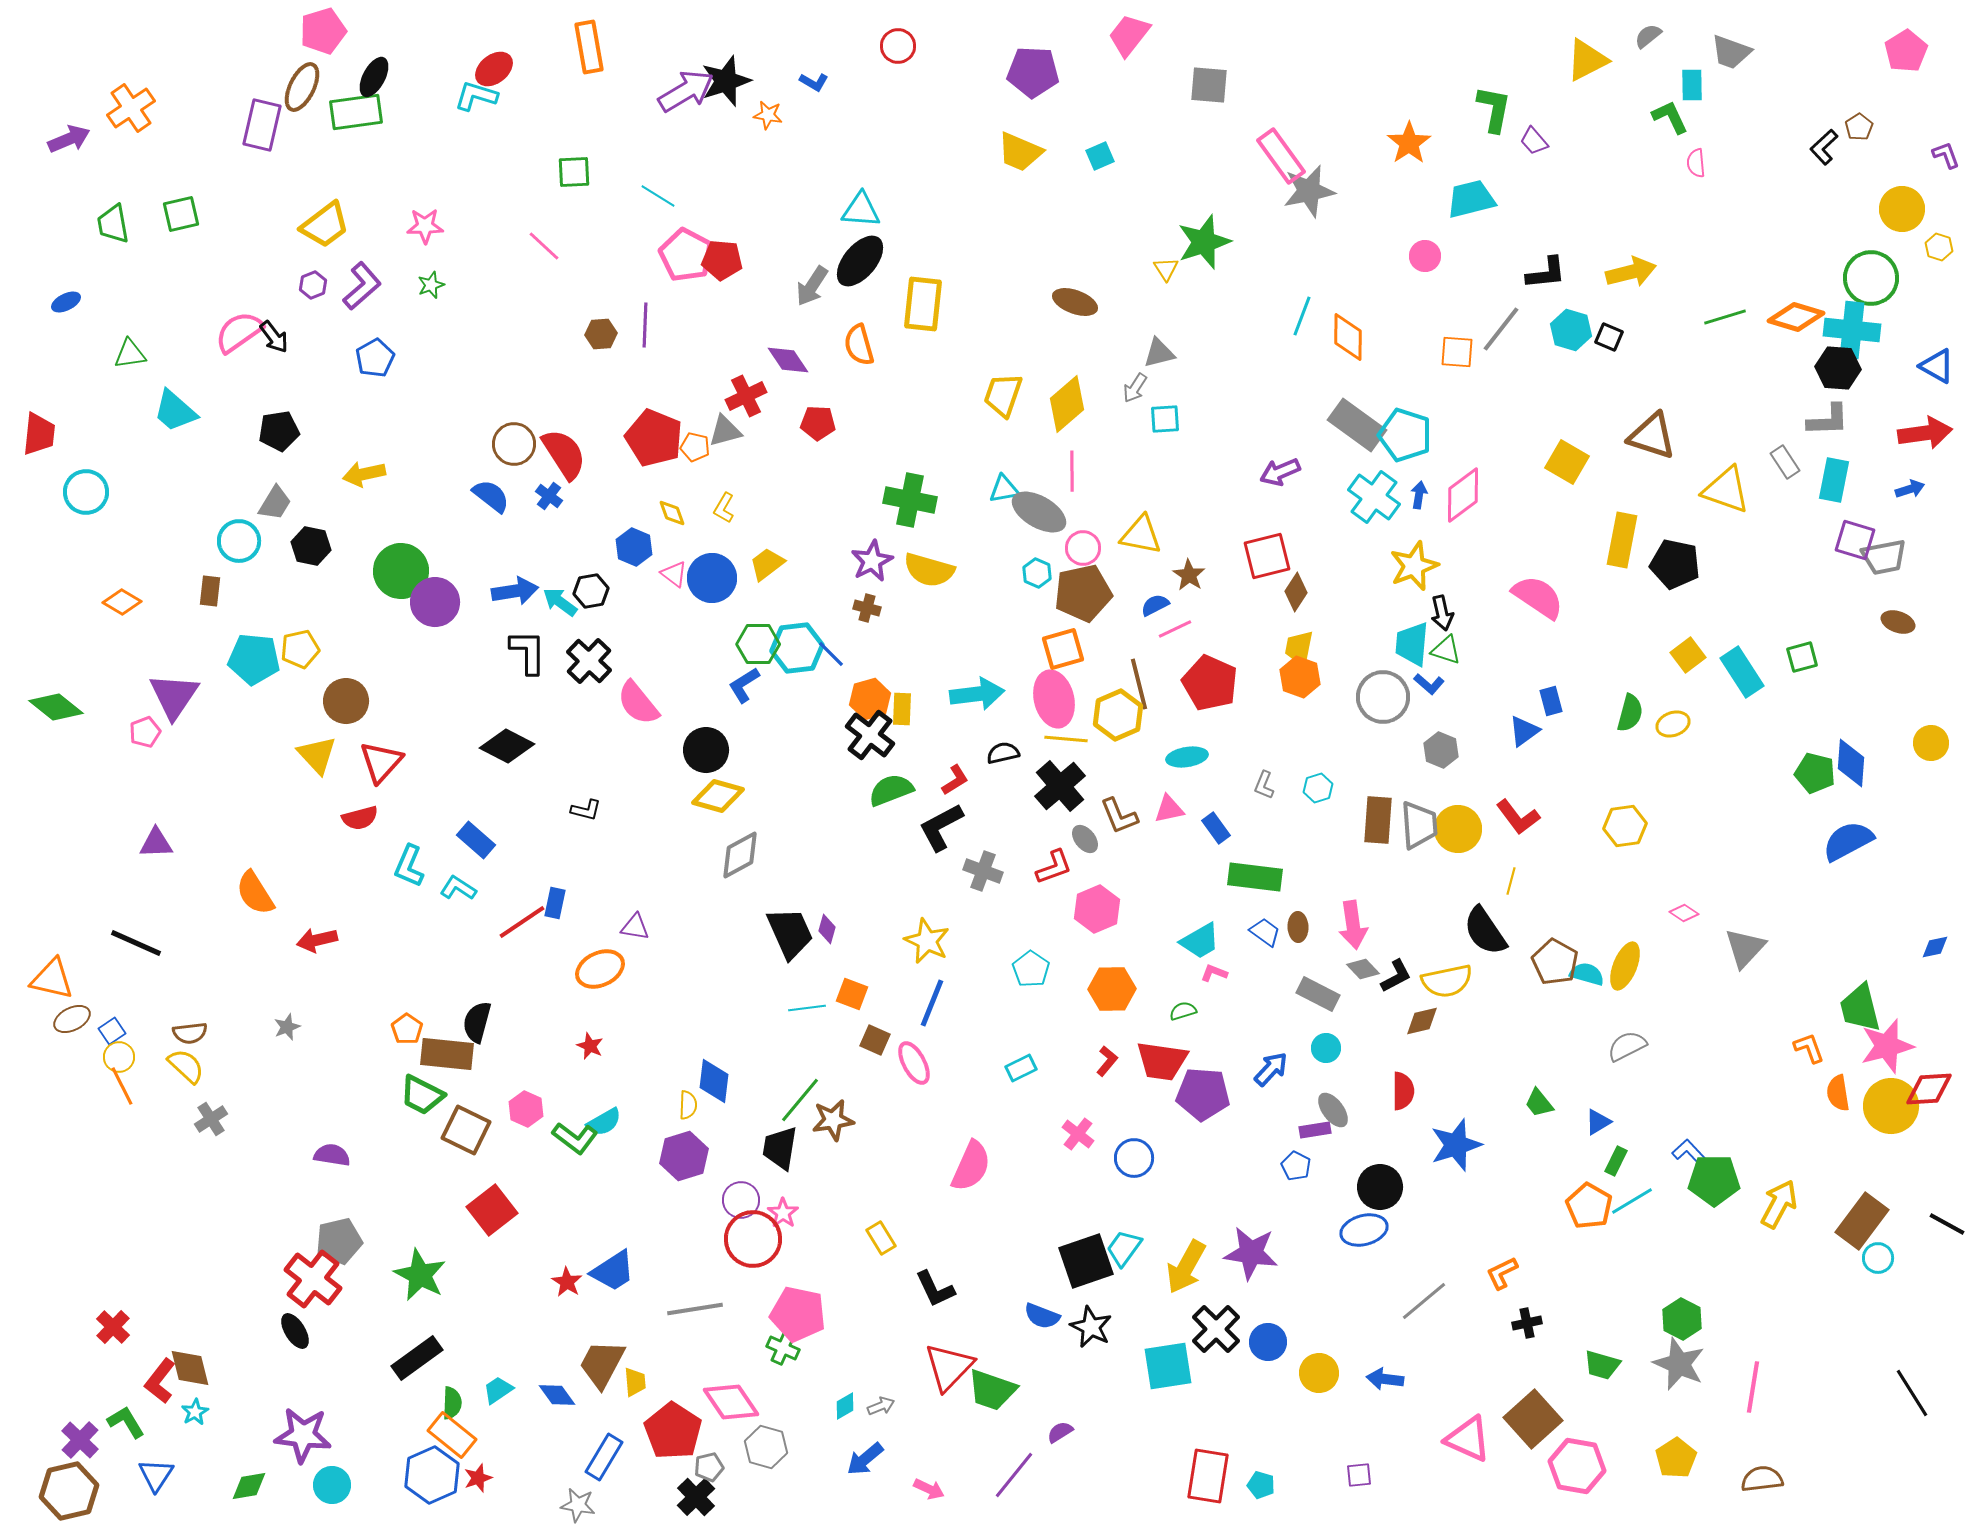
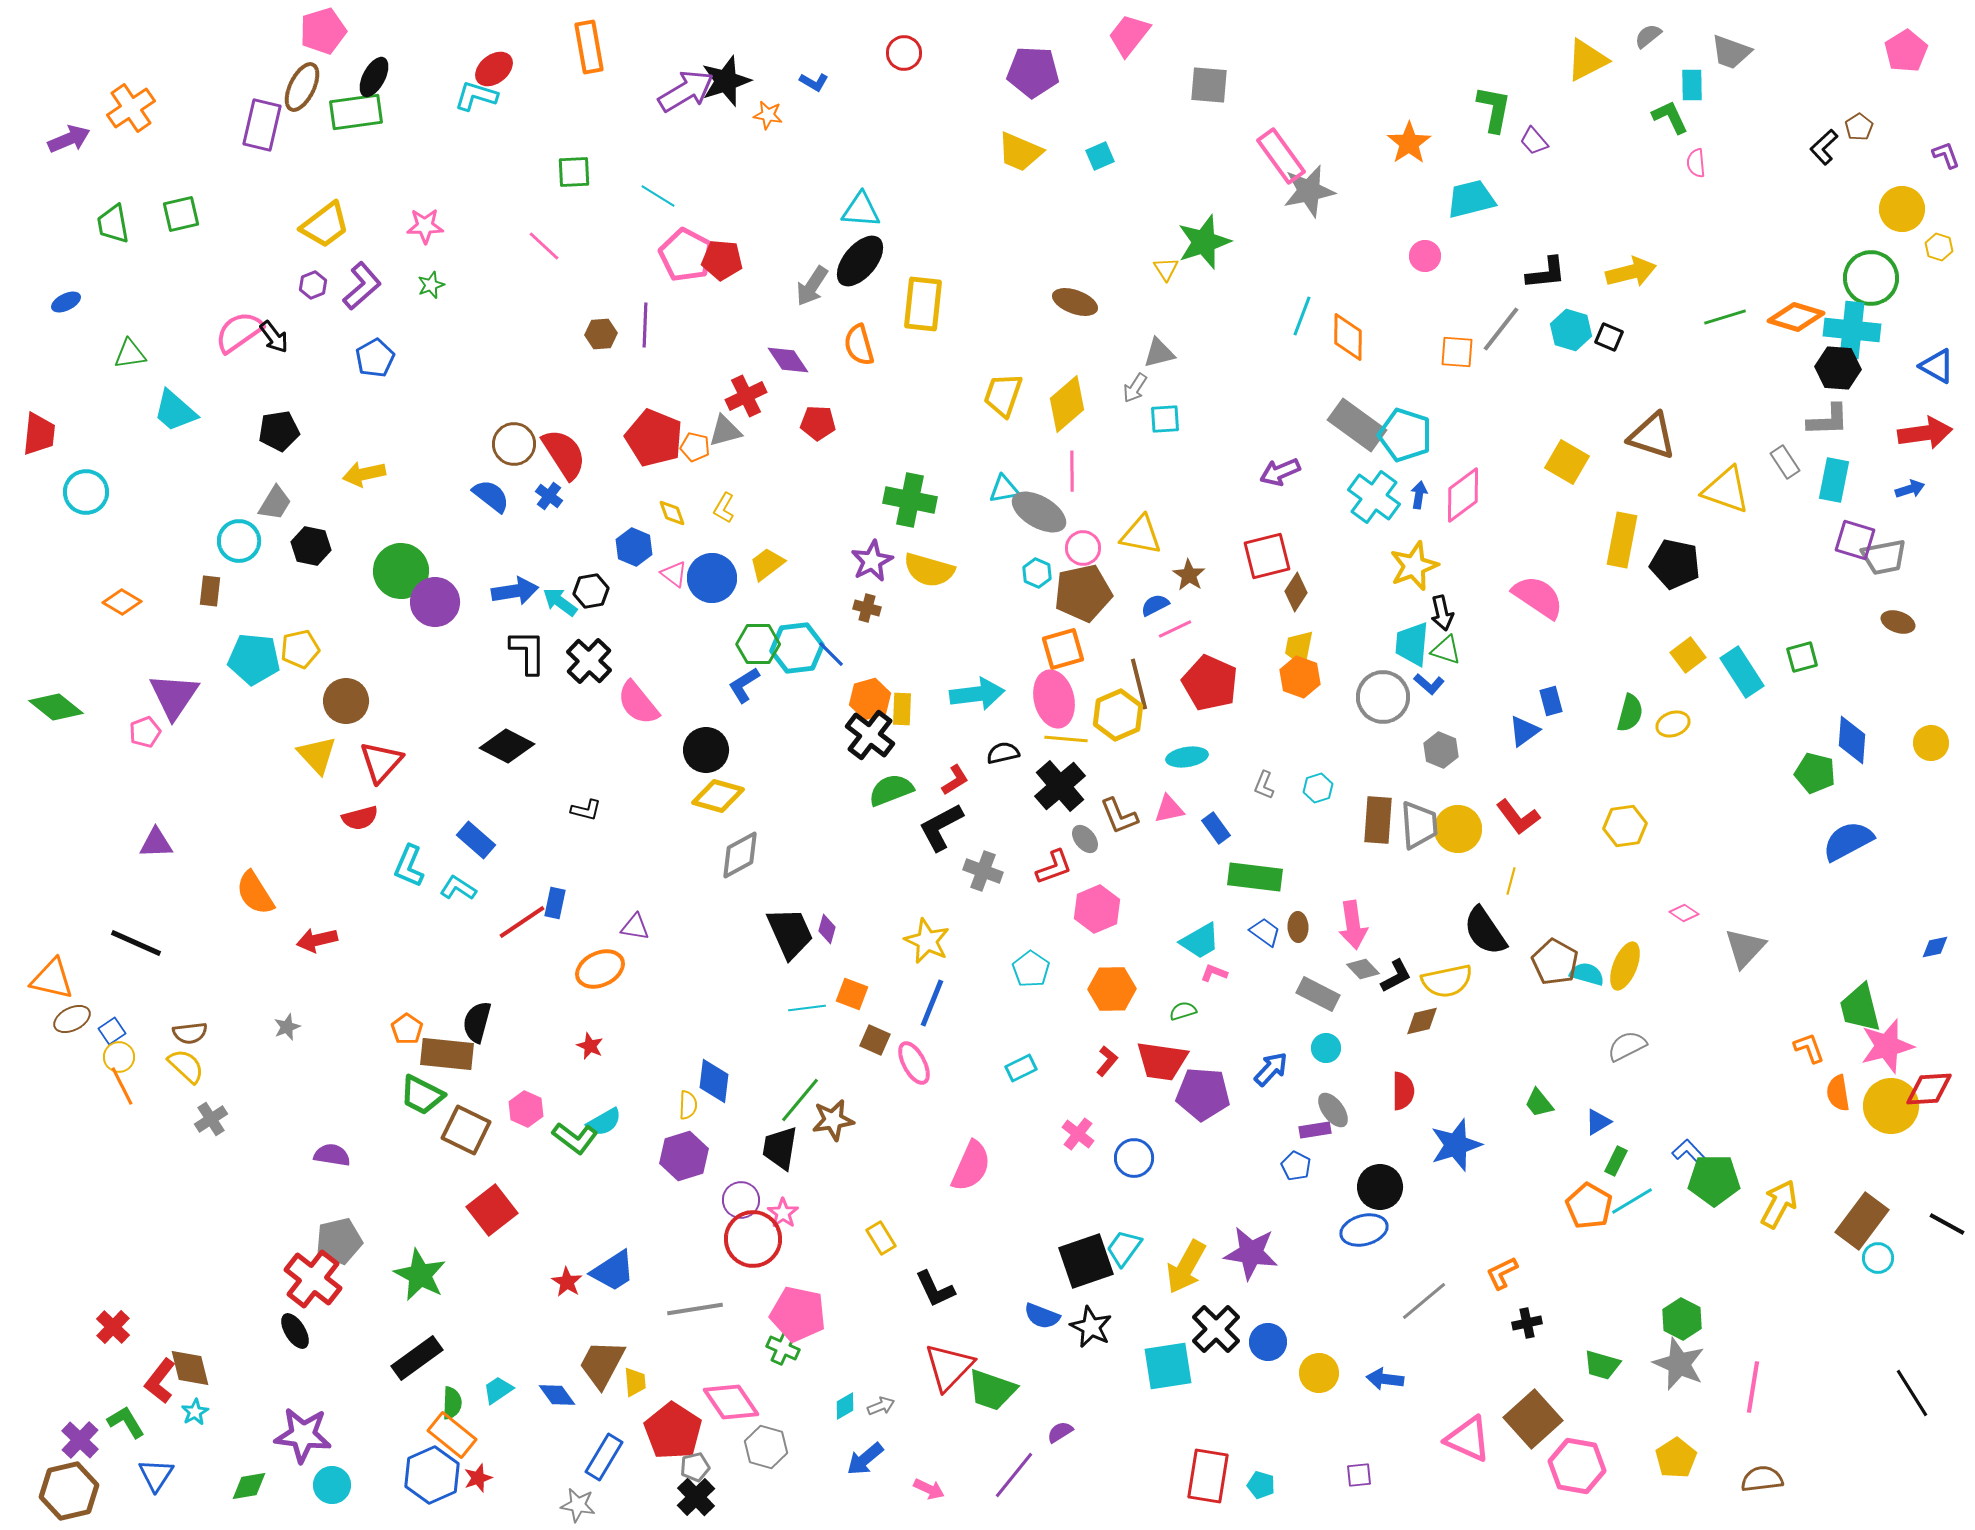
red circle at (898, 46): moved 6 px right, 7 px down
blue diamond at (1851, 763): moved 1 px right, 23 px up
gray pentagon at (709, 1467): moved 14 px left
